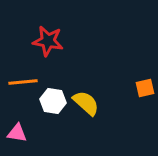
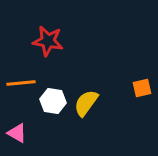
orange line: moved 2 px left, 1 px down
orange square: moved 3 px left
yellow semicircle: rotated 96 degrees counterclockwise
pink triangle: rotated 20 degrees clockwise
